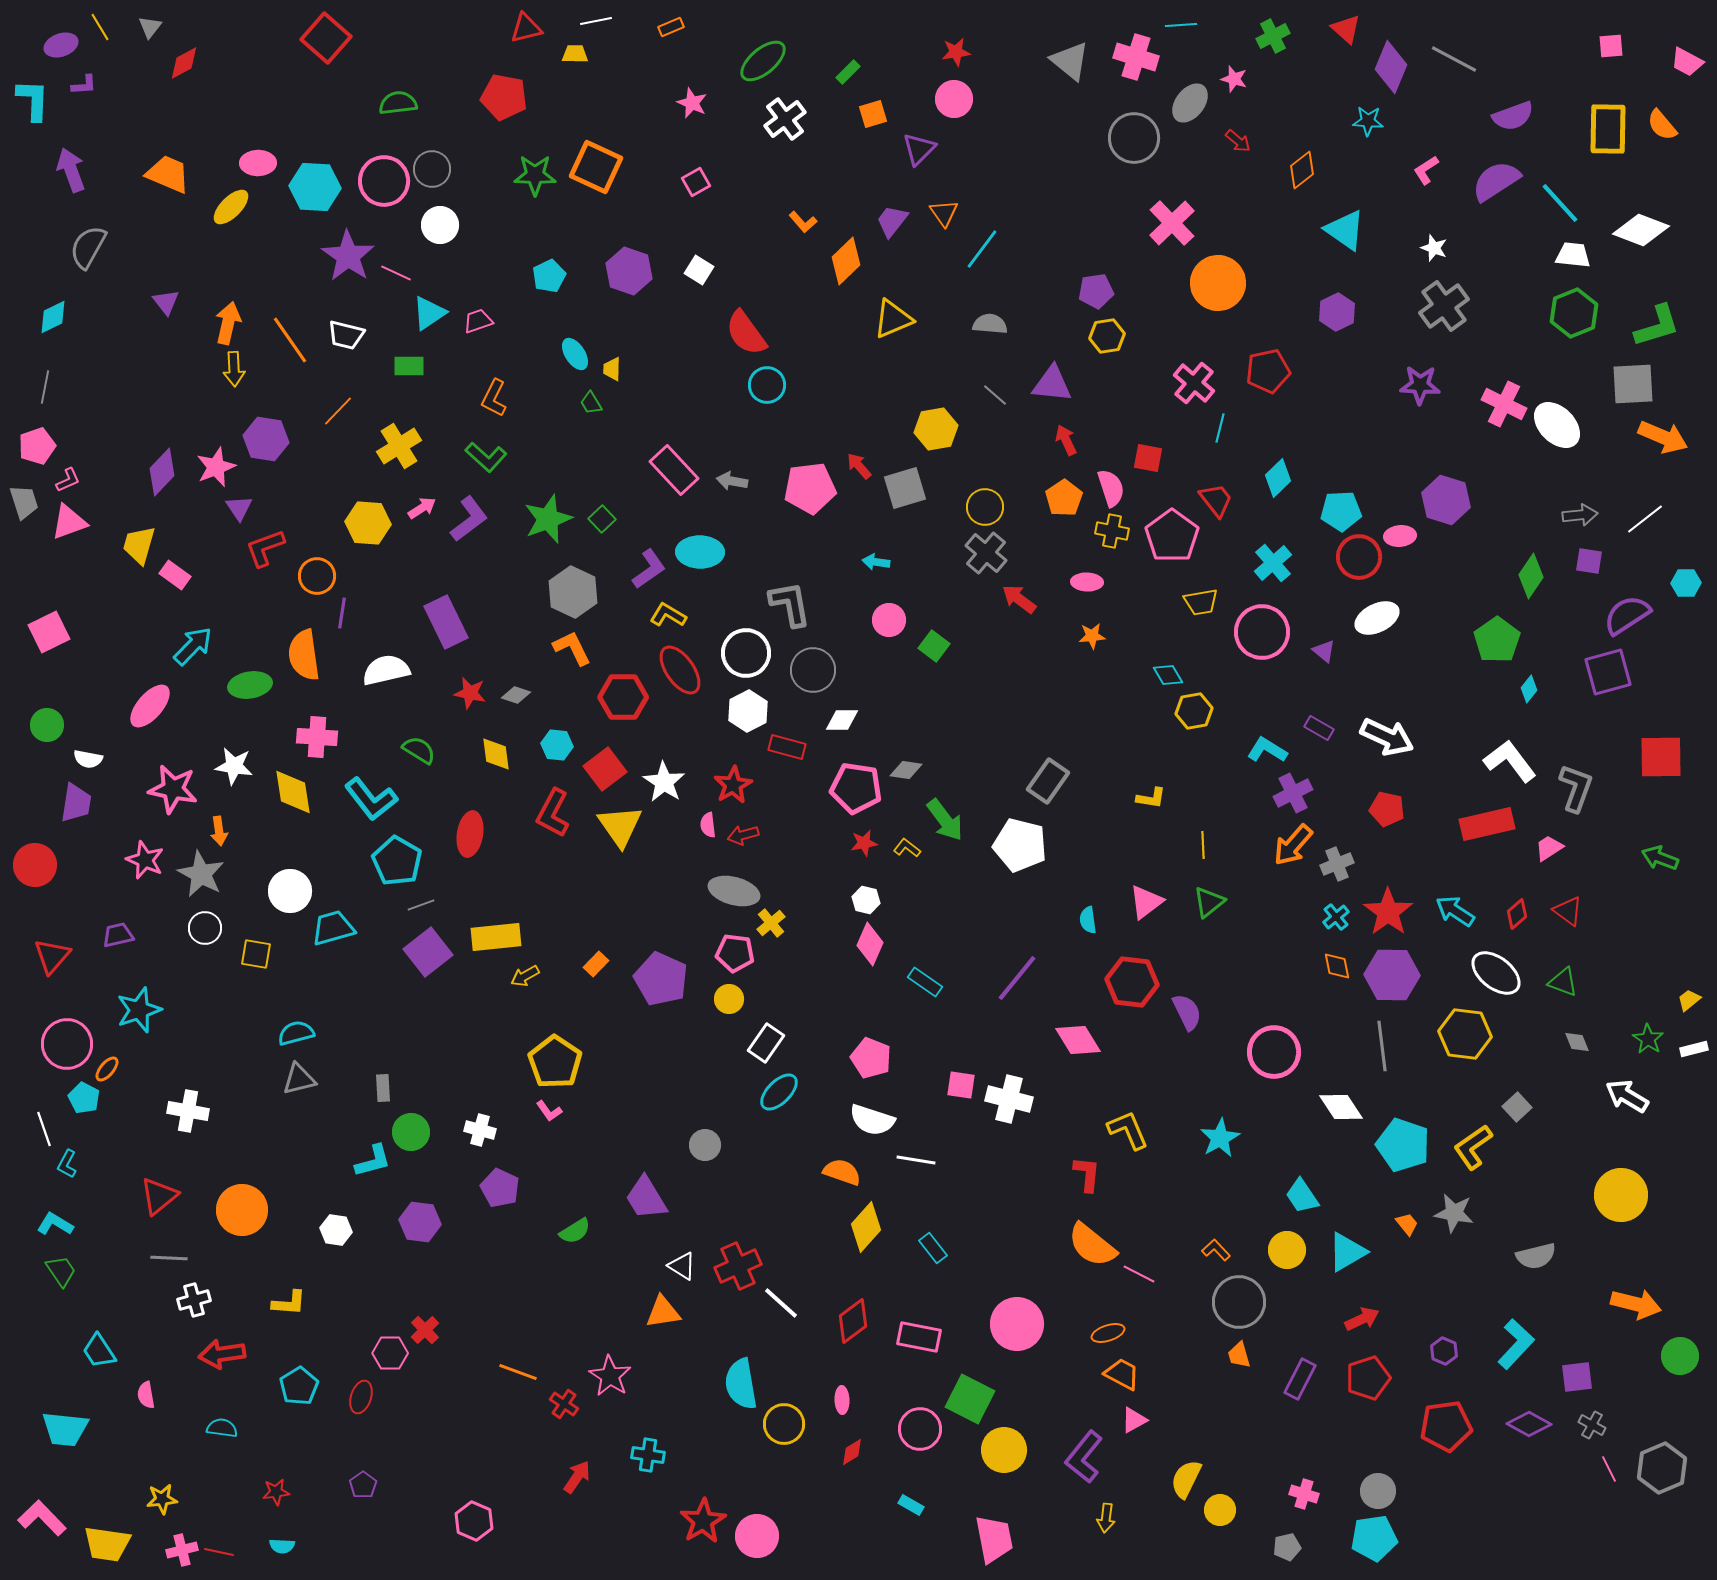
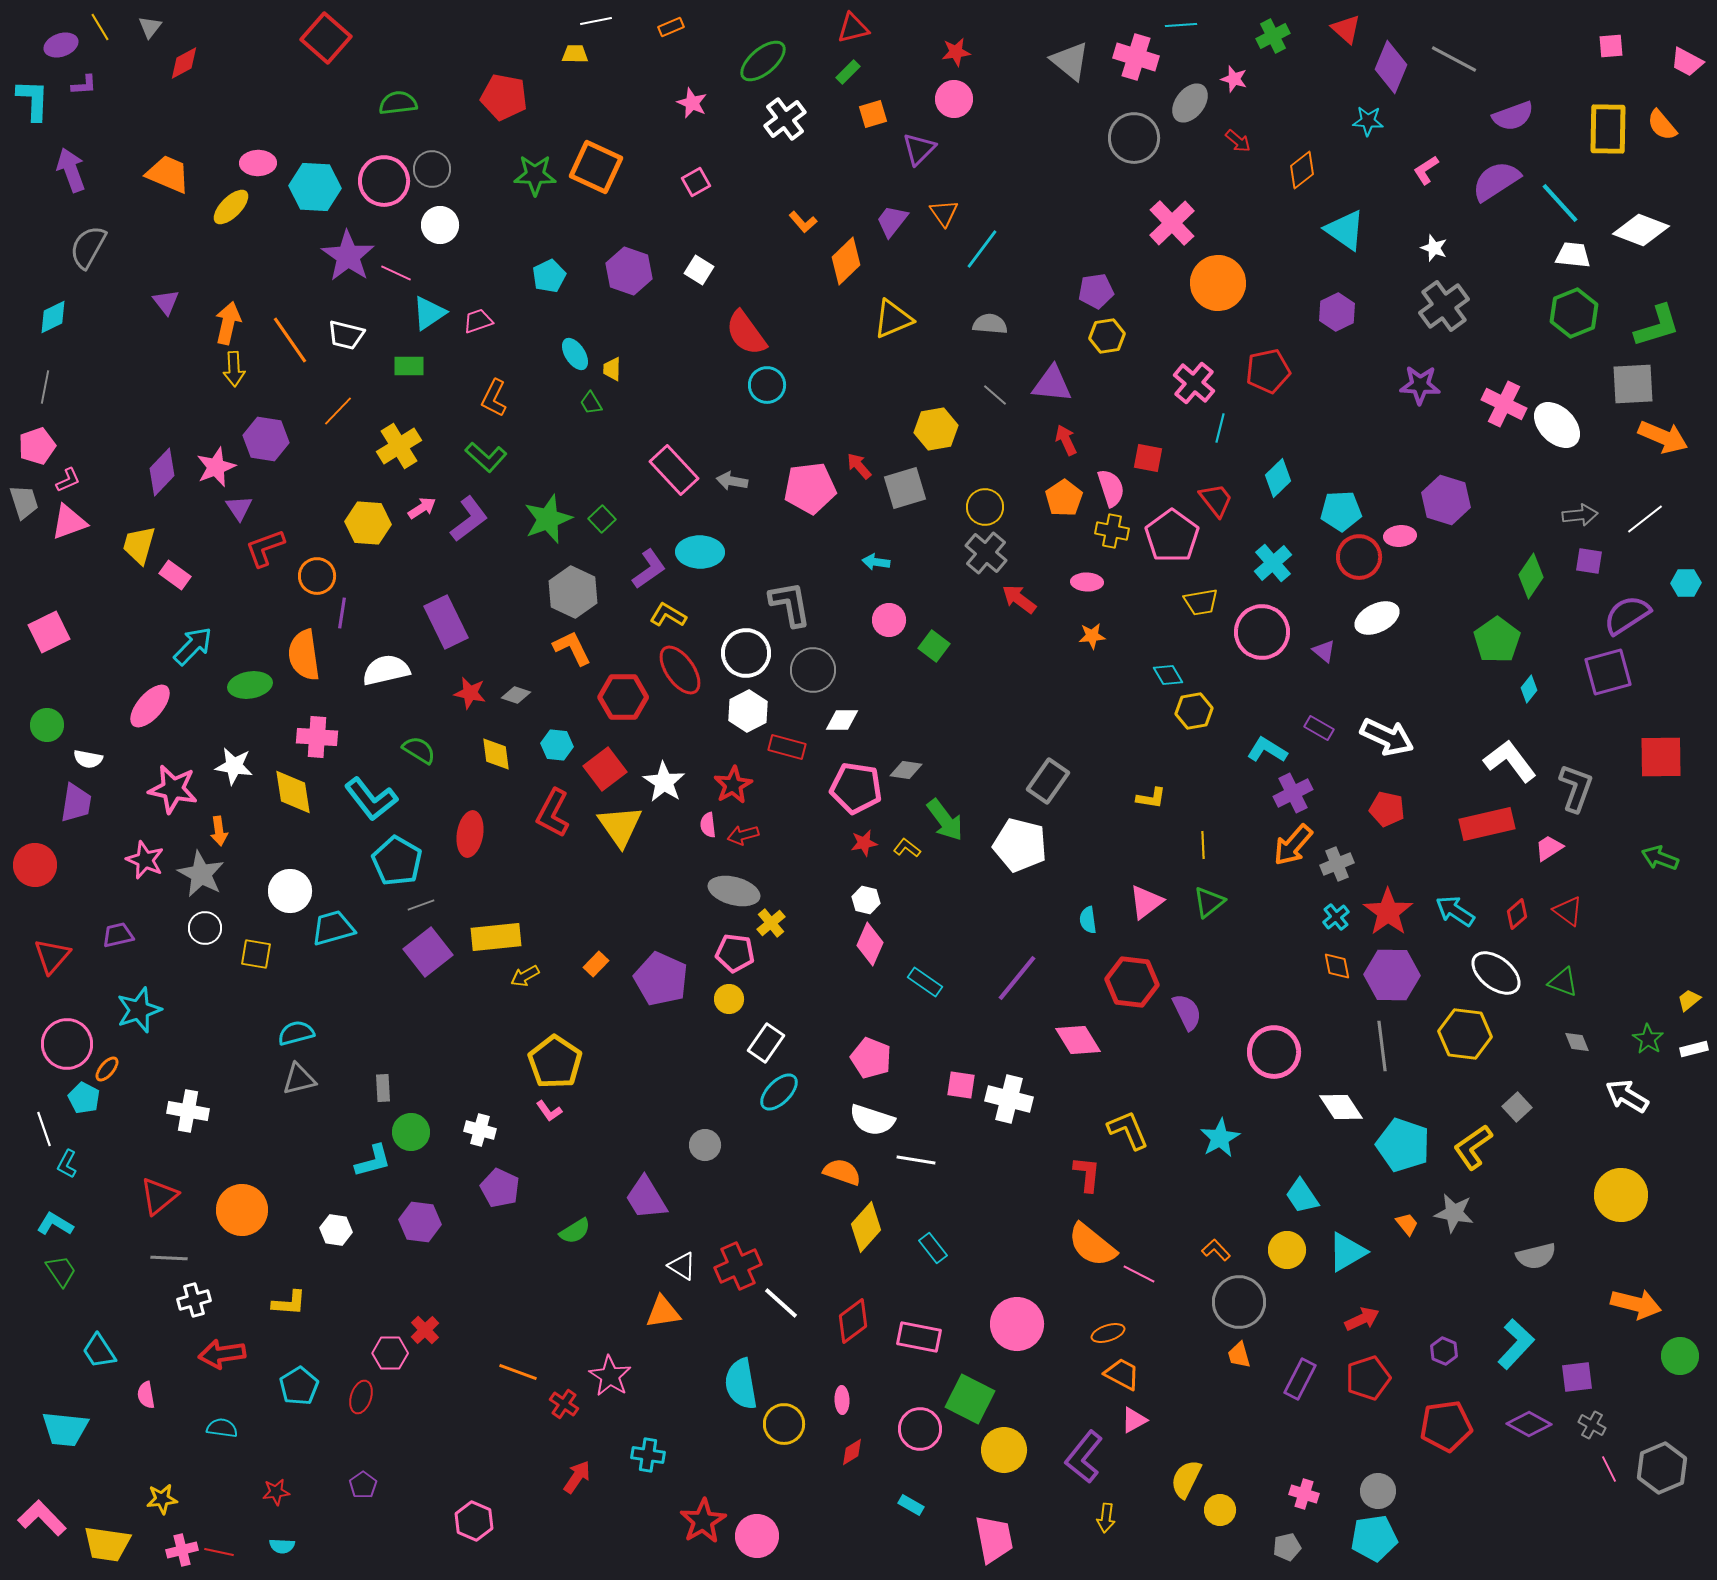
red triangle at (526, 28): moved 327 px right
